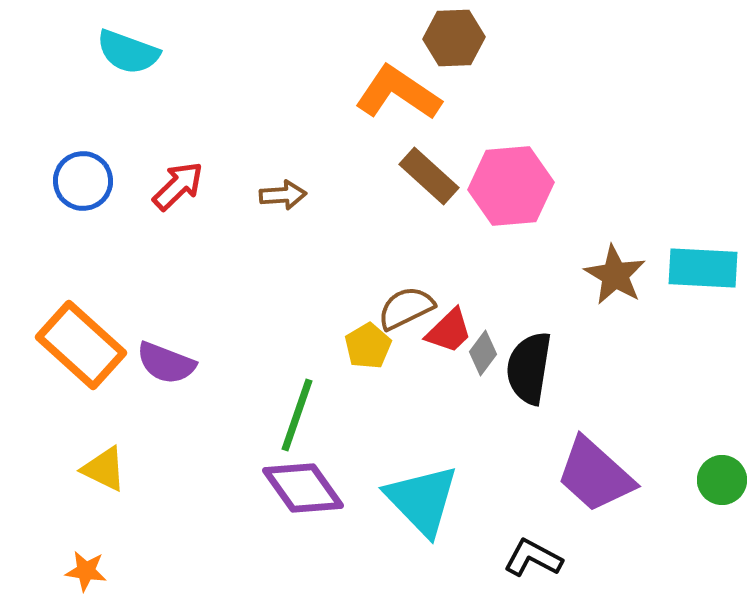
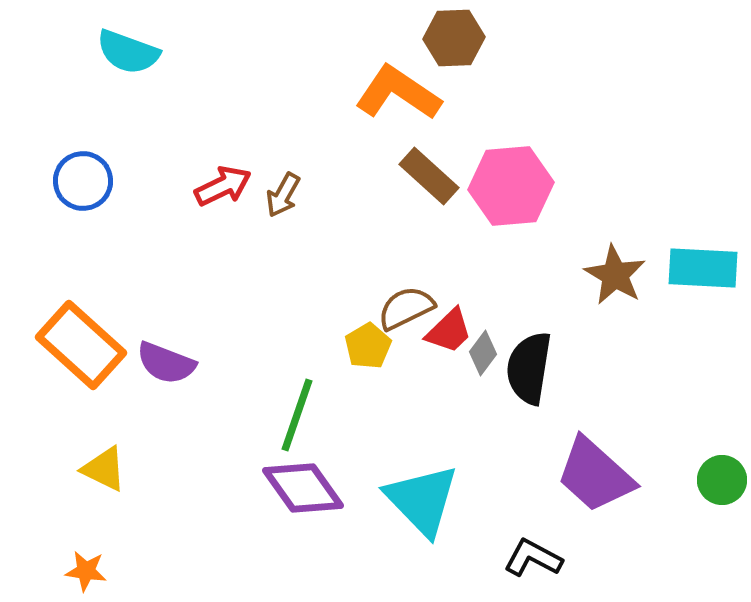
red arrow: moved 45 px right; rotated 18 degrees clockwise
brown arrow: rotated 123 degrees clockwise
